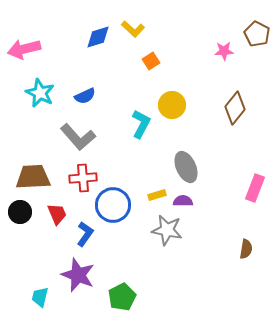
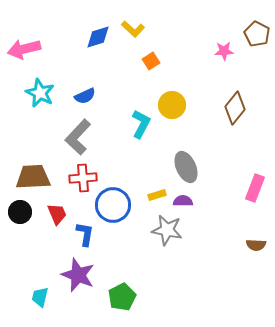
gray L-shape: rotated 84 degrees clockwise
blue L-shape: rotated 25 degrees counterclockwise
brown semicircle: moved 10 px right, 4 px up; rotated 84 degrees clockwise
